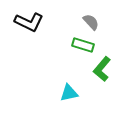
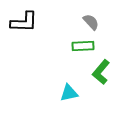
black L-shape: moved 5 px left; rotated 24 degrees counterclockwise
green rectangle: moved 1 px down; rotated 20 degrees counterclockwise
green L-shape: moved 1 px left, 3 px down
